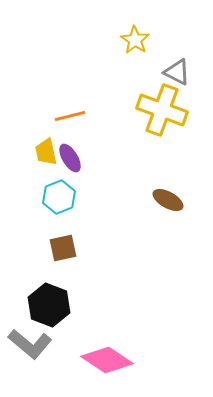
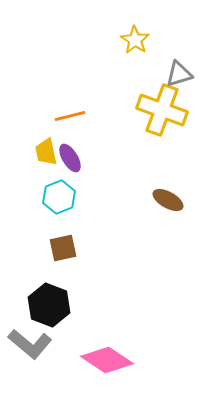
gray triangle: moved 2 px right, 2 px down; rotated 44 degrees counterclockwise
